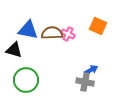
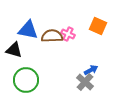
brown semicircle: moved 3 px down
gray cross: rotated 30 degrees clockwise
